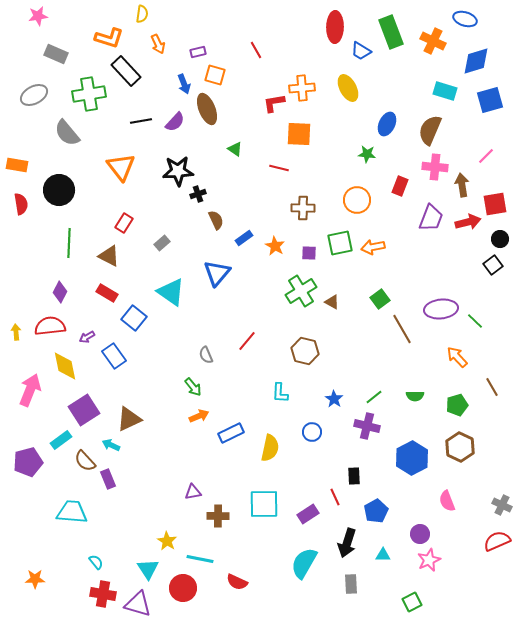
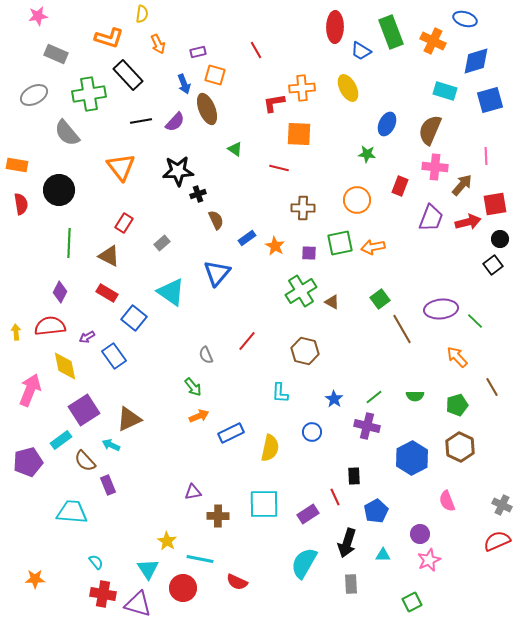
black rectangle at (126, 71): moved 2 px right, 4 px down
pink line at (486, 156): rotated 48 degrees counterclockwise
brown arrow at (462, 185): rotated 50 degrees clockwise
blue rectangle at (244, 238): moved 3 px right
purple rectangle at (108, 479): moved 6 px down
